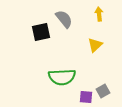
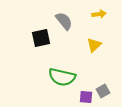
yellow arrow: rotated 88 degrees clockwise
gray semicircle: moved 2 px down
black square: moved 6 px down
yellow triangle: moved 1 px left
green semicircle: rotated 16 degrees clockwise
